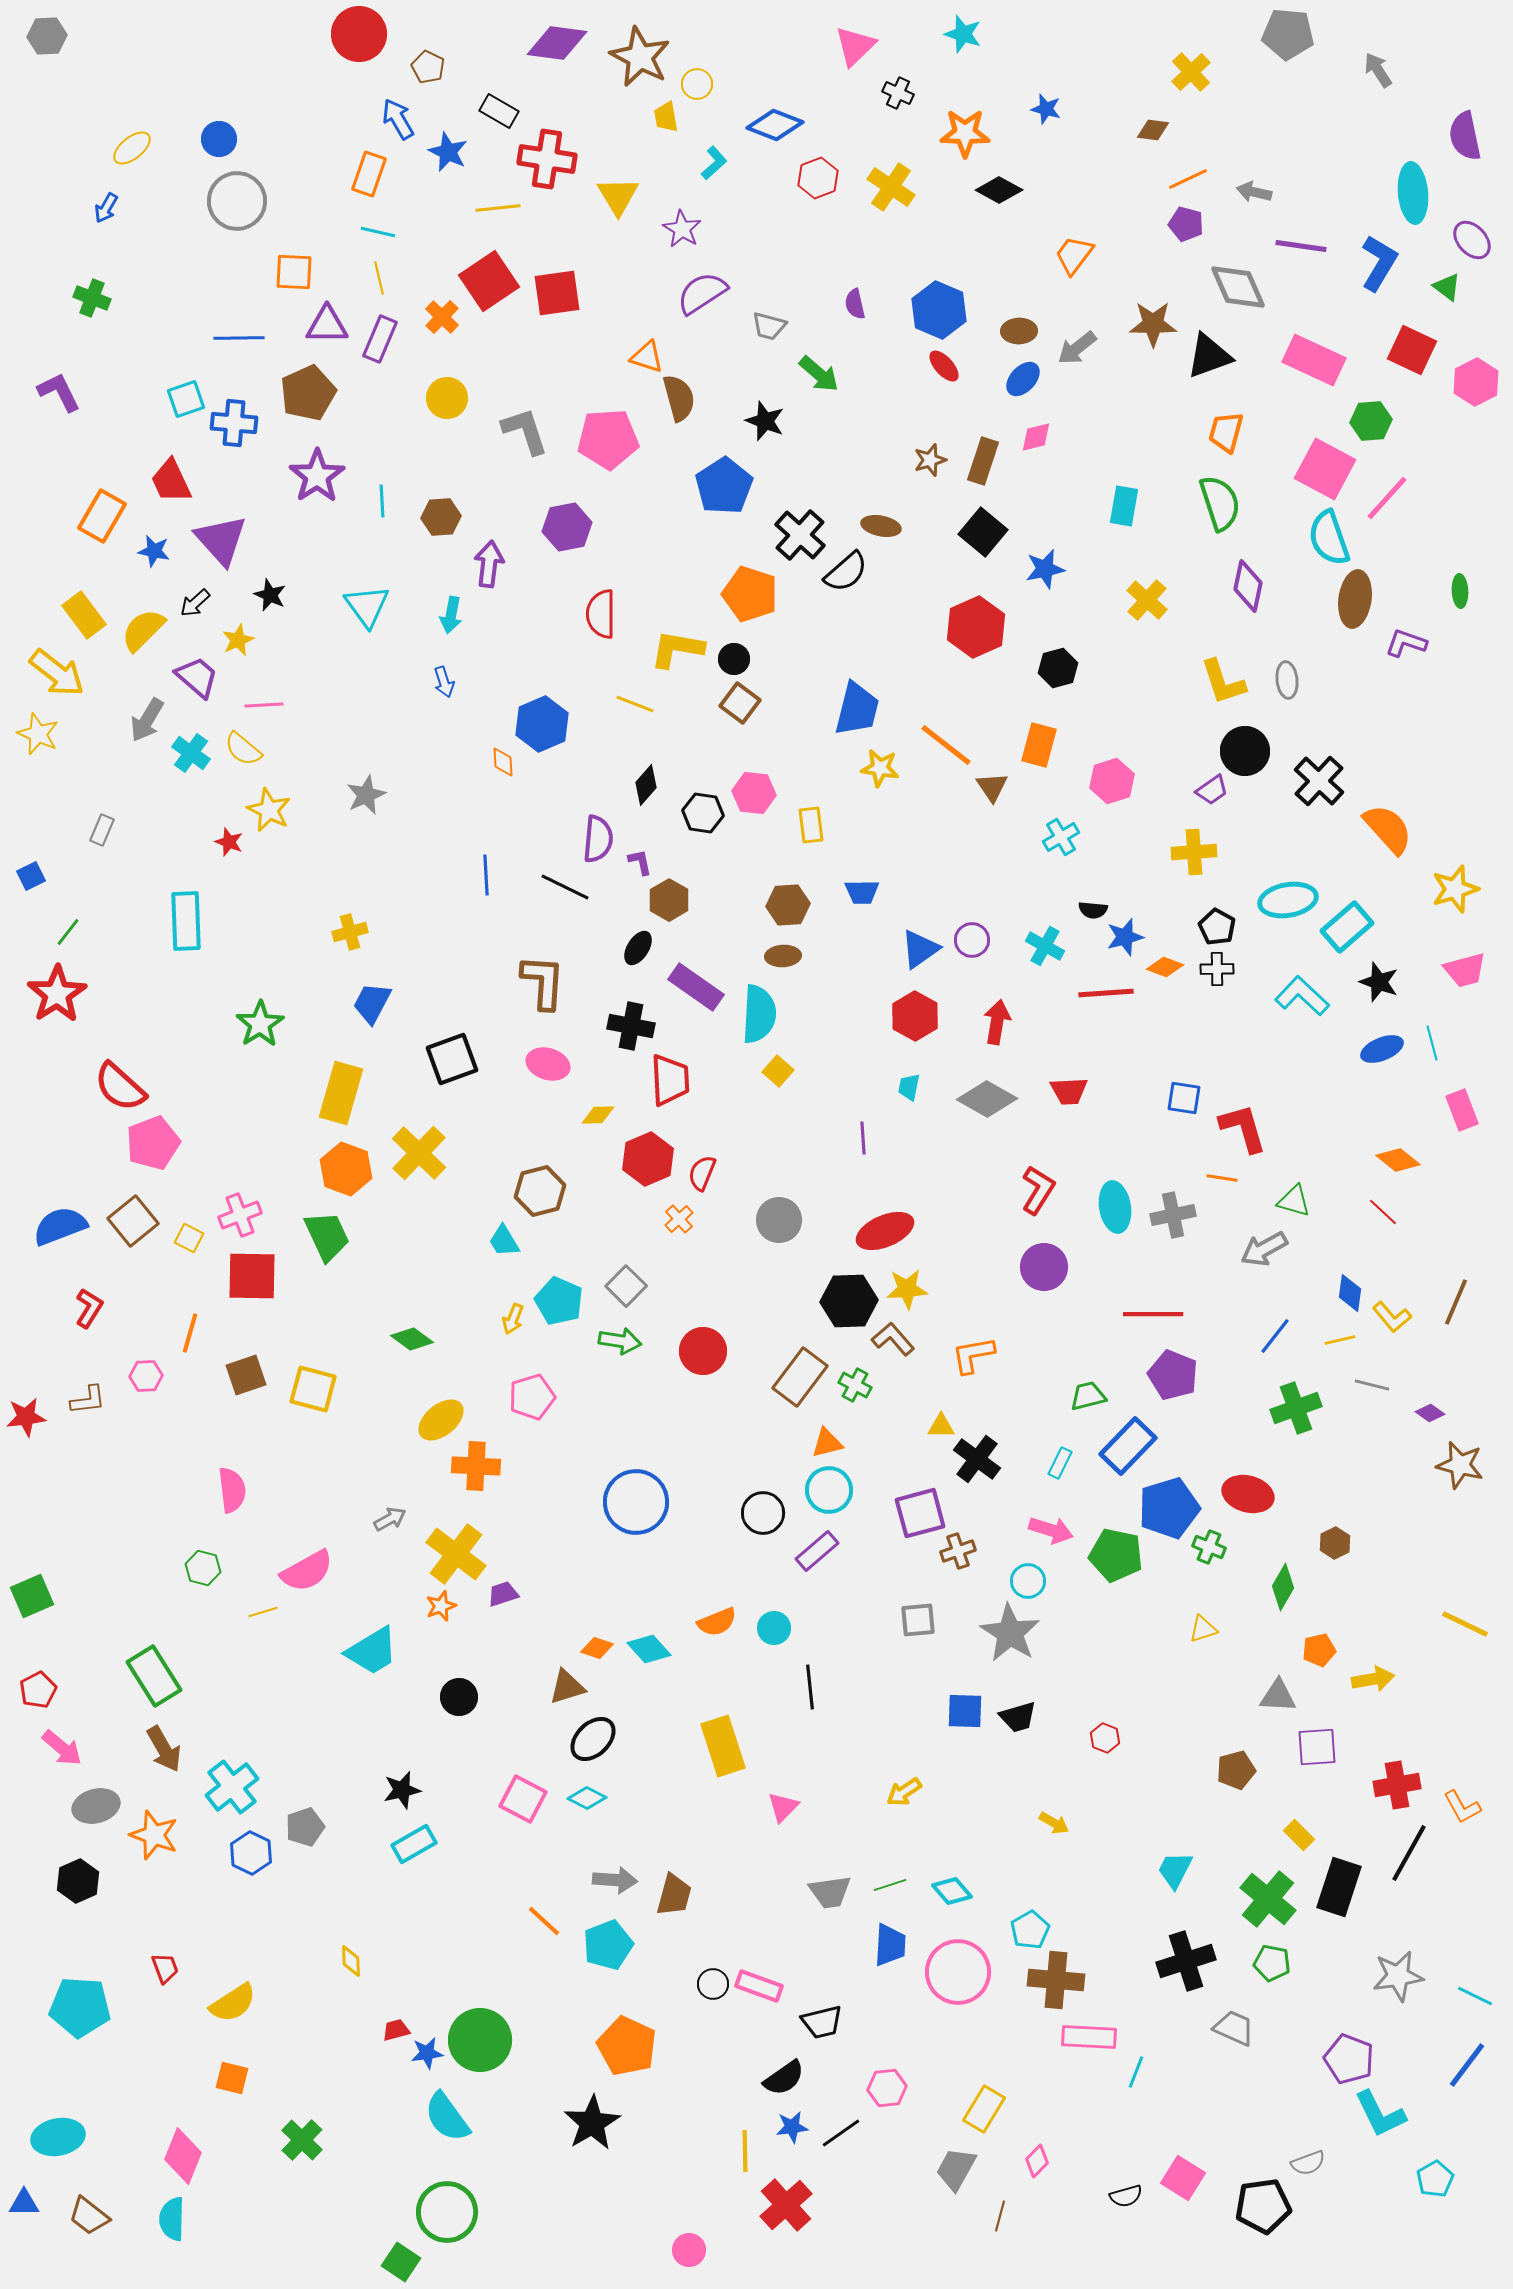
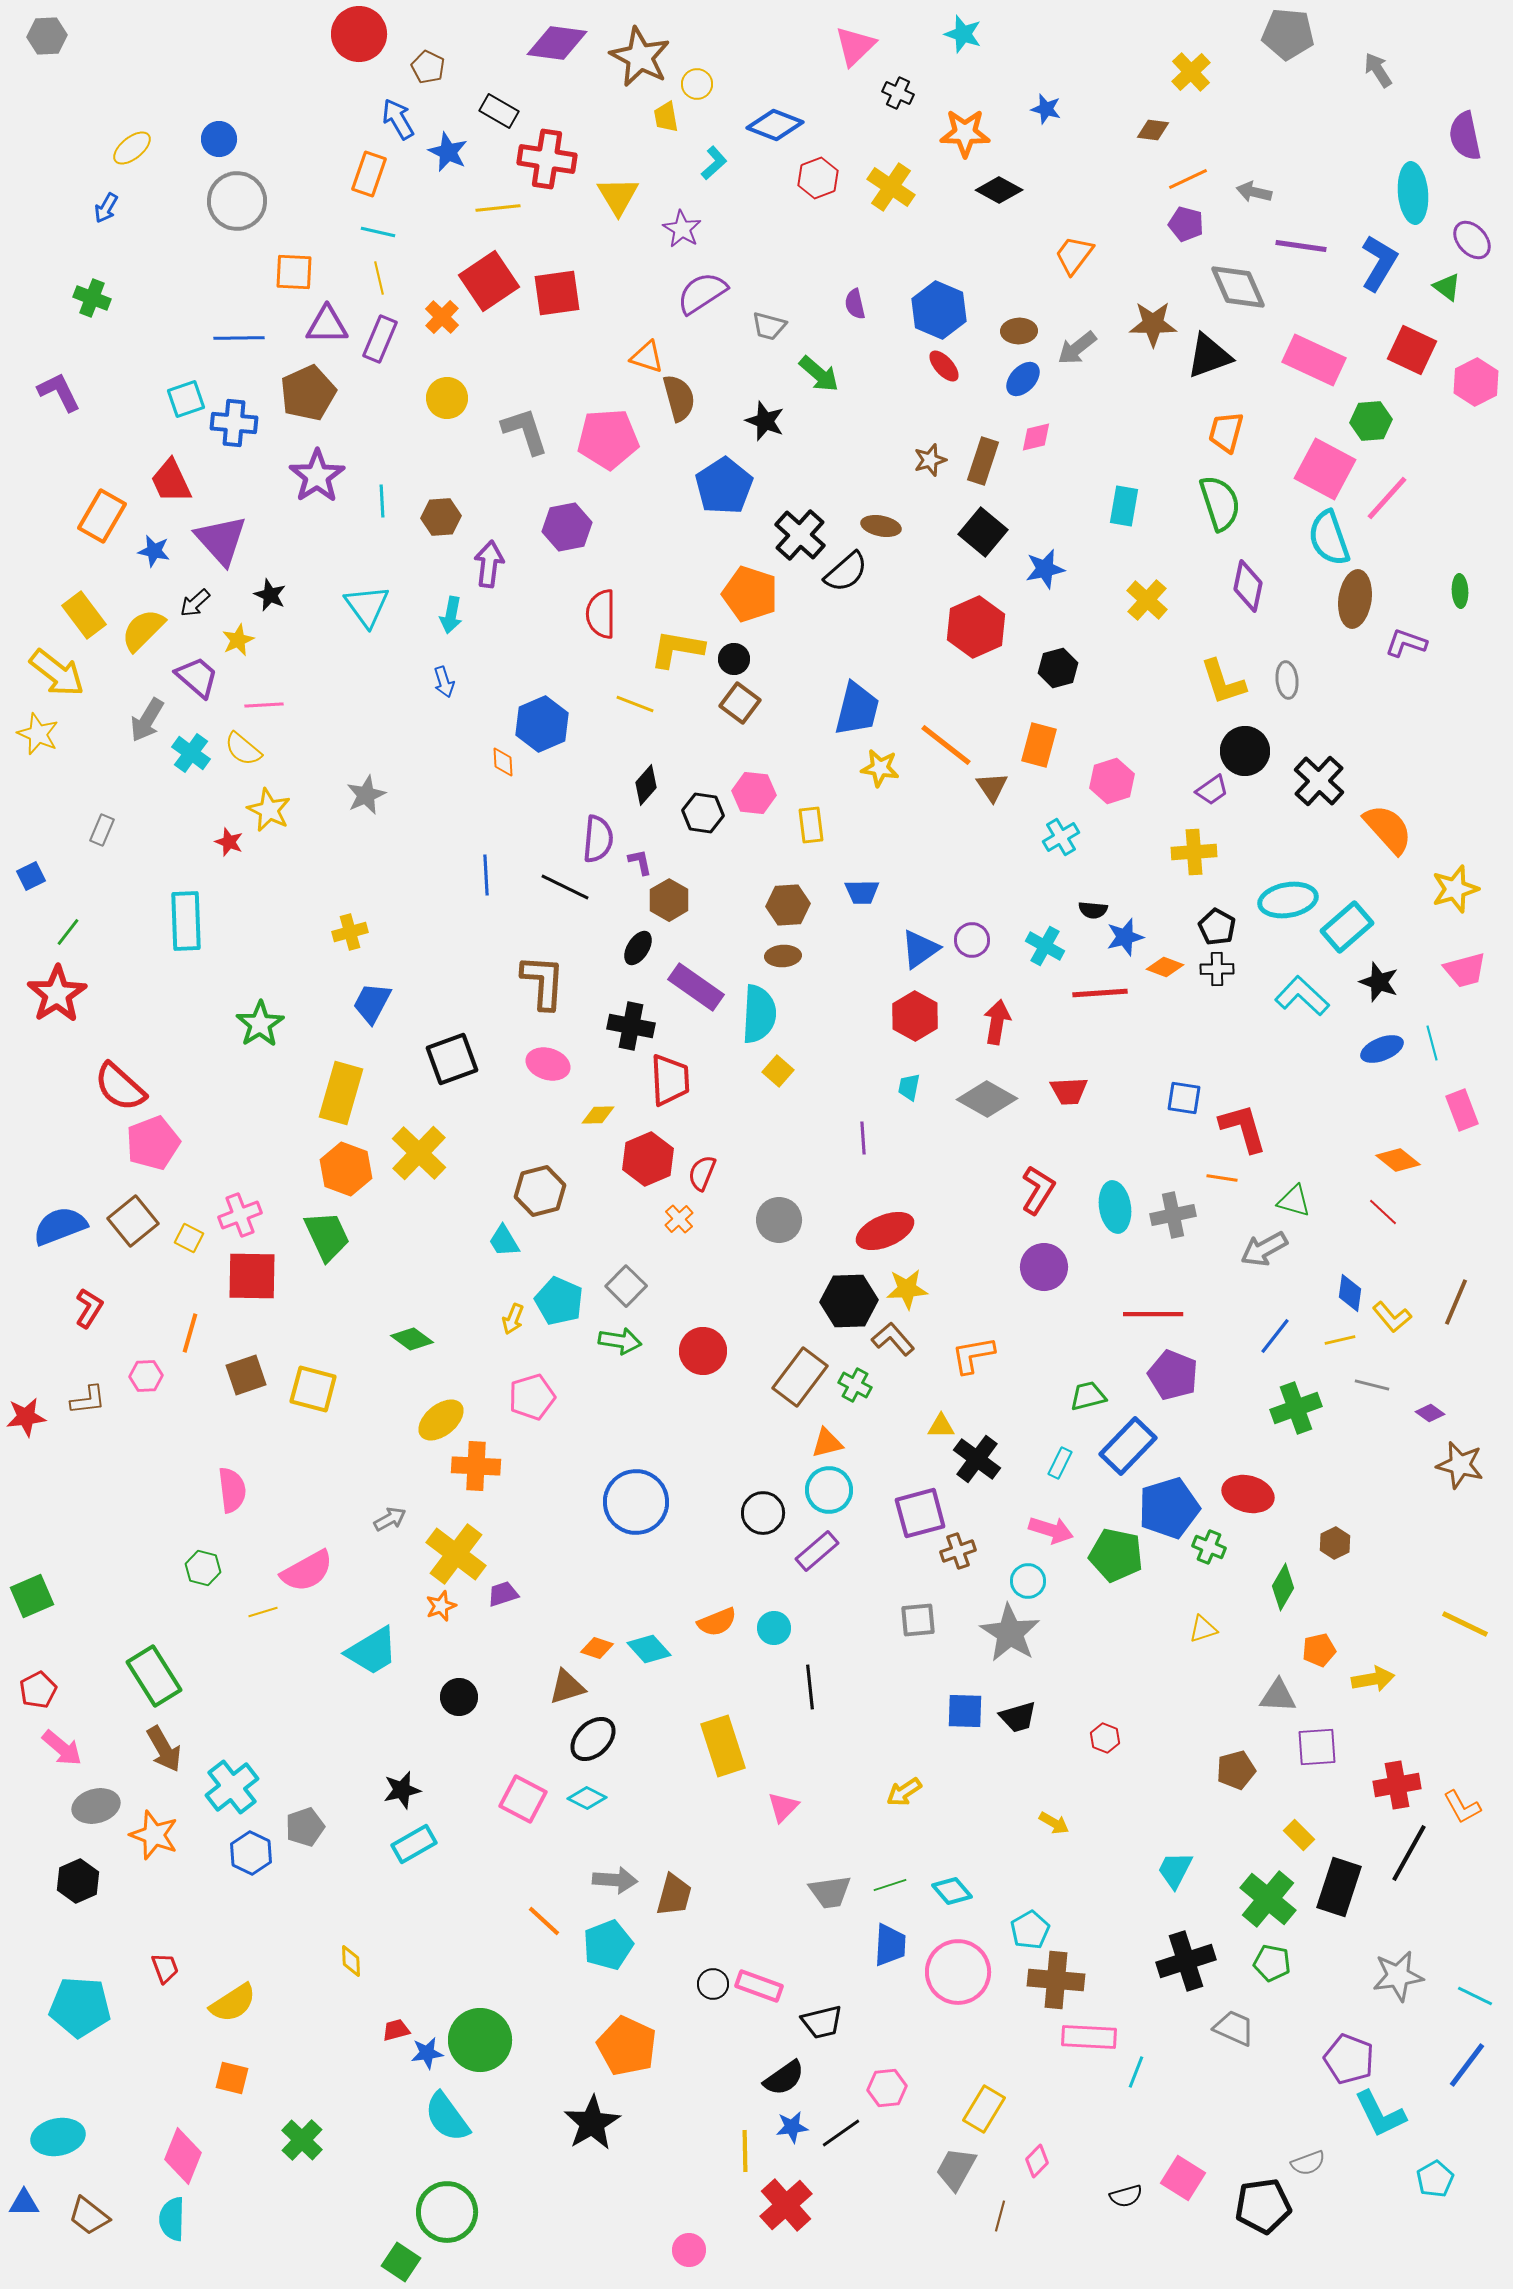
red line at (1106, 993): moved 6 px left
